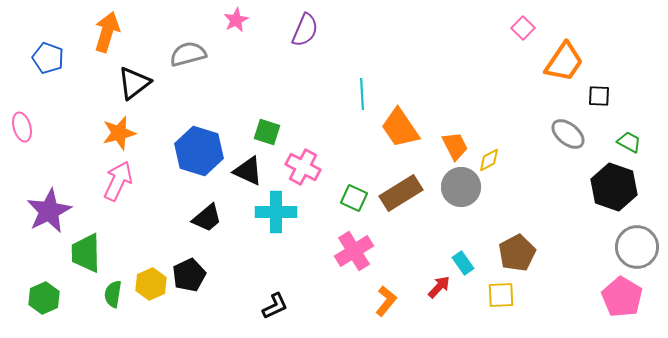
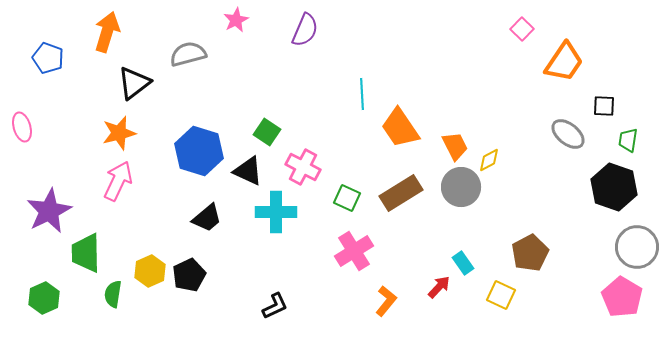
pink square at (523, 28): moved 1 px left, 1 px down
black square at (599, 96): moved 5 px right, 10 px down
green square at (267, 132): rotated 16 degrees clockwise
green trapezoid at (629, 142): moved 1 px left, 2 px up; rotated 110 degrees counterclockwise
green square at (354, 198): moved 7 px left
brown pentagon at (517, 253): moved 13 px right
yellow hexagon at (151, 284): moved 1 px left, 13 px up
yellow square at (501, 295): rotated 28 degrees clockwise
